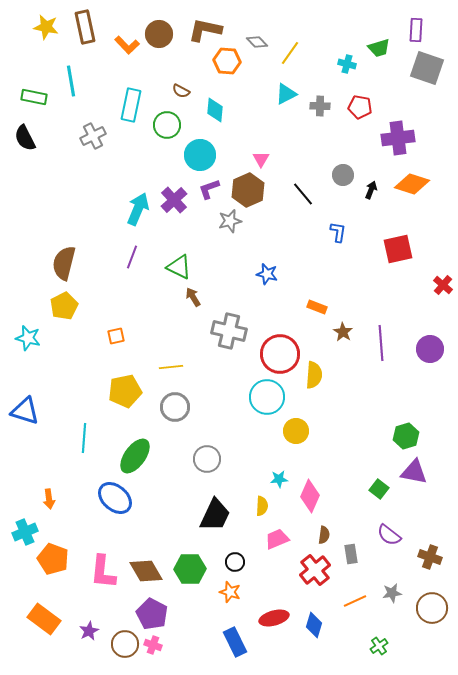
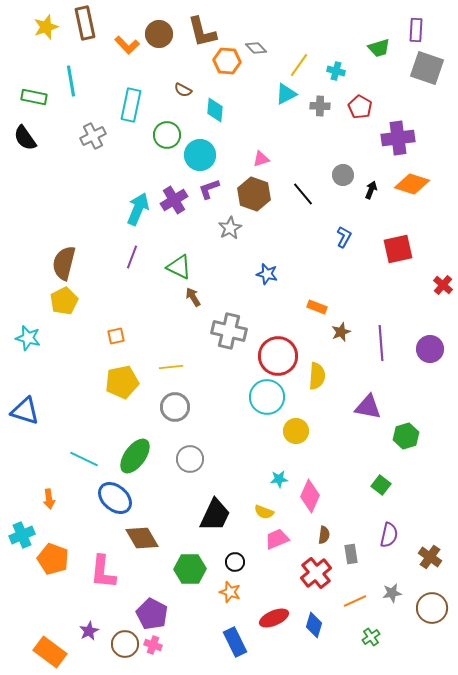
yellow star at (46, 27): rotated 30 degrees counterclockwise
brown rectangle at (85, 27): moved 4 px up
brown L-shape at (205, 30): moved 3 px left, 2 px down; rotated 116 degrees counterclockwise
gray diamond at (257, 42): moved 1 px left, 6 px down
yellow line at (290, 53): moved 9 px right, 12 px down
cyan cross at (347, 64): moved 11 px left, 7 px down
brown semicircle at (181, 91): moved 2 px right, 1 px up
red pentagon at (360, 107): rotated 20 degrees clockwise
green circle at (167, 125): moved 10 px down
black semicircle at (25, 138): rotated 8 degrees counterclockwise
pink triangle at (261, 159): rotated 42 degrees clockwise
brown hexagon at (248, 190): moved 6 px right, 4 px down; rotated 16 degrees counterclockwise
purple cross at (174, 200): rotated 12 degrees clockwise
gray star at (230, 221): moved 7 px down; rotated 15 degrees counterclockwise
blue L-shape at (338, 232): moved 6 px right, 5 px down; rotated 20 degrees clockwise
yellow pentagon at (64, 306): moved 5 px up
brown star at (343, 332): moved 2 px left; rotated 18 degrees clockwise
red circle at (280, 354): moved 2 px left, 2 px down
yellow semicircle at (314, 375): moved 3 px right, 1 px down
yellow pentagon at (125, 391): moved 3 px left, 9 px up
cyan line at (84, 438): moved 21 px down; rotated 68 degrees counterclockwise
gray circle at (207, 459): moved 17 px left
purple triangle at (414, 472): moved 46 px left, 65 px up
green square at (379, 489): moved 2 px right, 4 px up
yellow semicircle at (262, 506): moved 2 px right, 6 px down; rotated 108 degrees clockwise
cyan cross at (25, 532): moved 3 px left, 3 px down
purple semicircle at (389, 535): rotated 115 degrees counterclockwise
brown cross at (430, 557): rotated 15 degrees clockwise
red cross at (315, 570): moved 1 px right, 3 px down
brown diamond at (146, 571): moved 4 px left, 33 px up
red ellipse at (274, 618): rotated 8 degrees counterclockwise
orange rectangle at (44, 619): moved 6 px right, 33 px down
green cross at (379, 646): moved 8 px left, 9 px up
